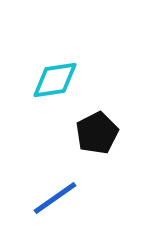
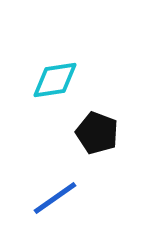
black pentagon: rotated 24 degrees counterclockwise
